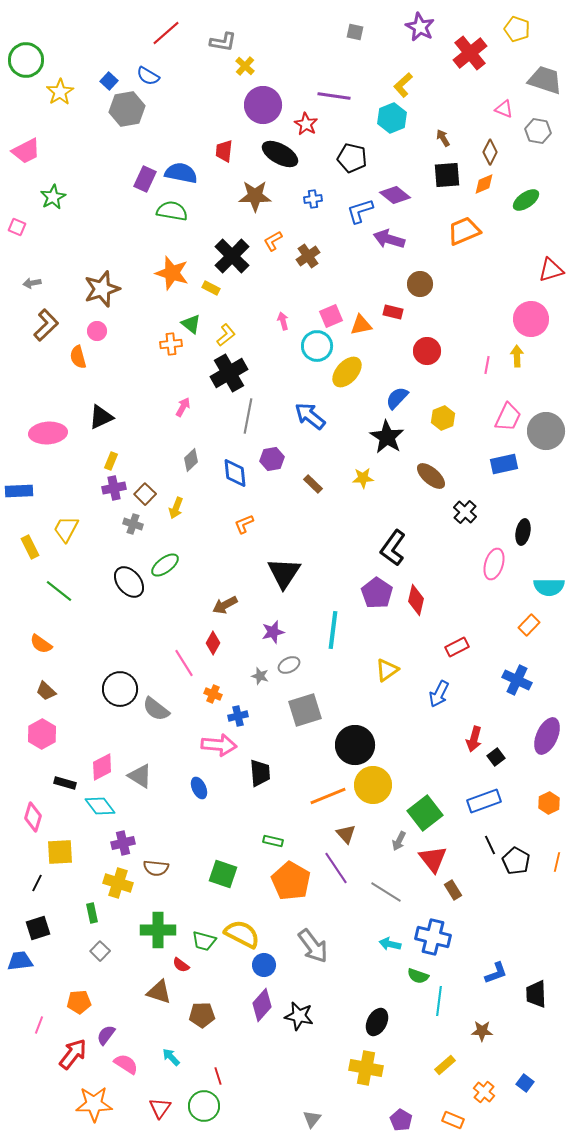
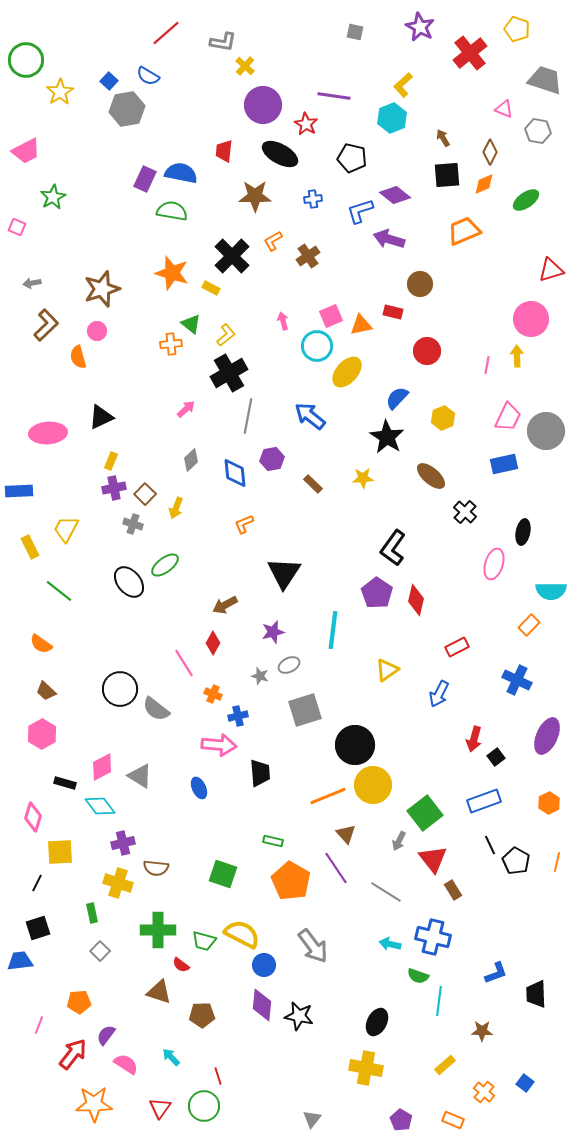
pink arrow at (183, 407): moved 3 px right, 2 px down; rotated 18 degrees clockwise
cyan semicircle at (549, 587): moved 2 px right, 4 px down
purple diamond at (262, 1005): rotated 36 degrees counterclockwise
